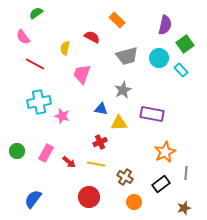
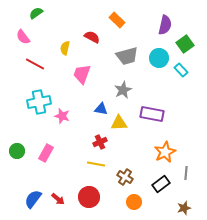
red arrow: moved 11 px left, 37 px down
